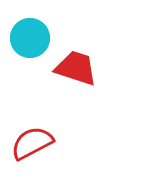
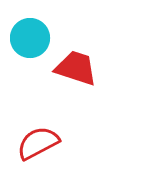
red semicircle: moved 6 px right
